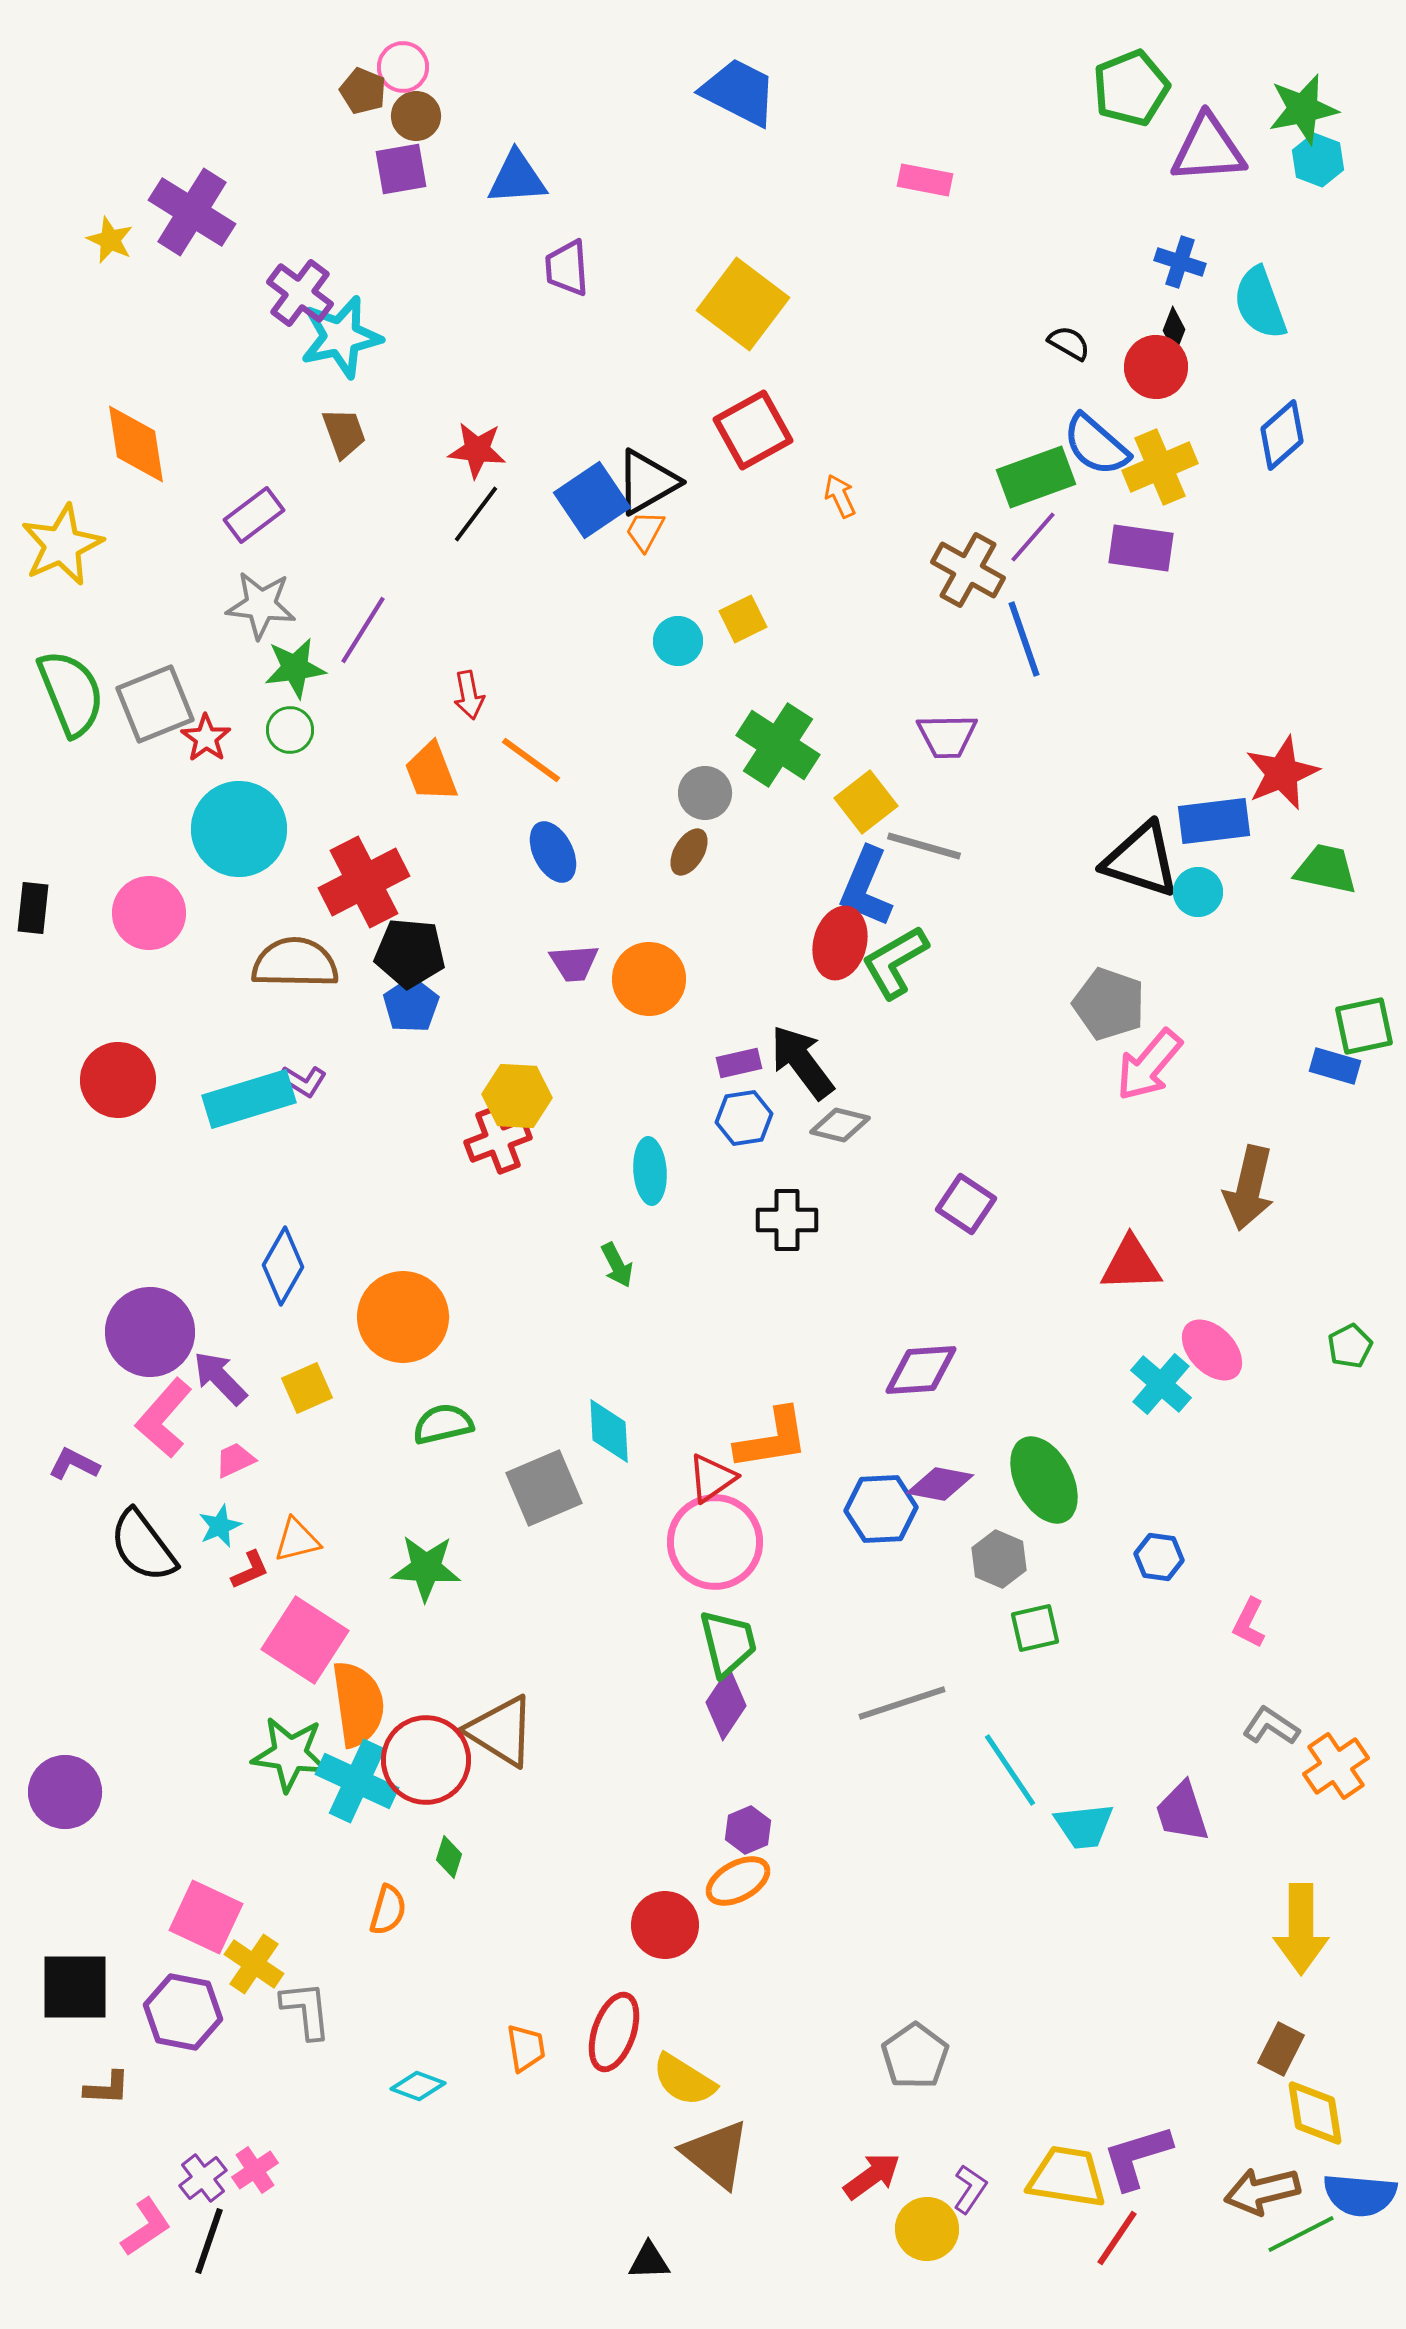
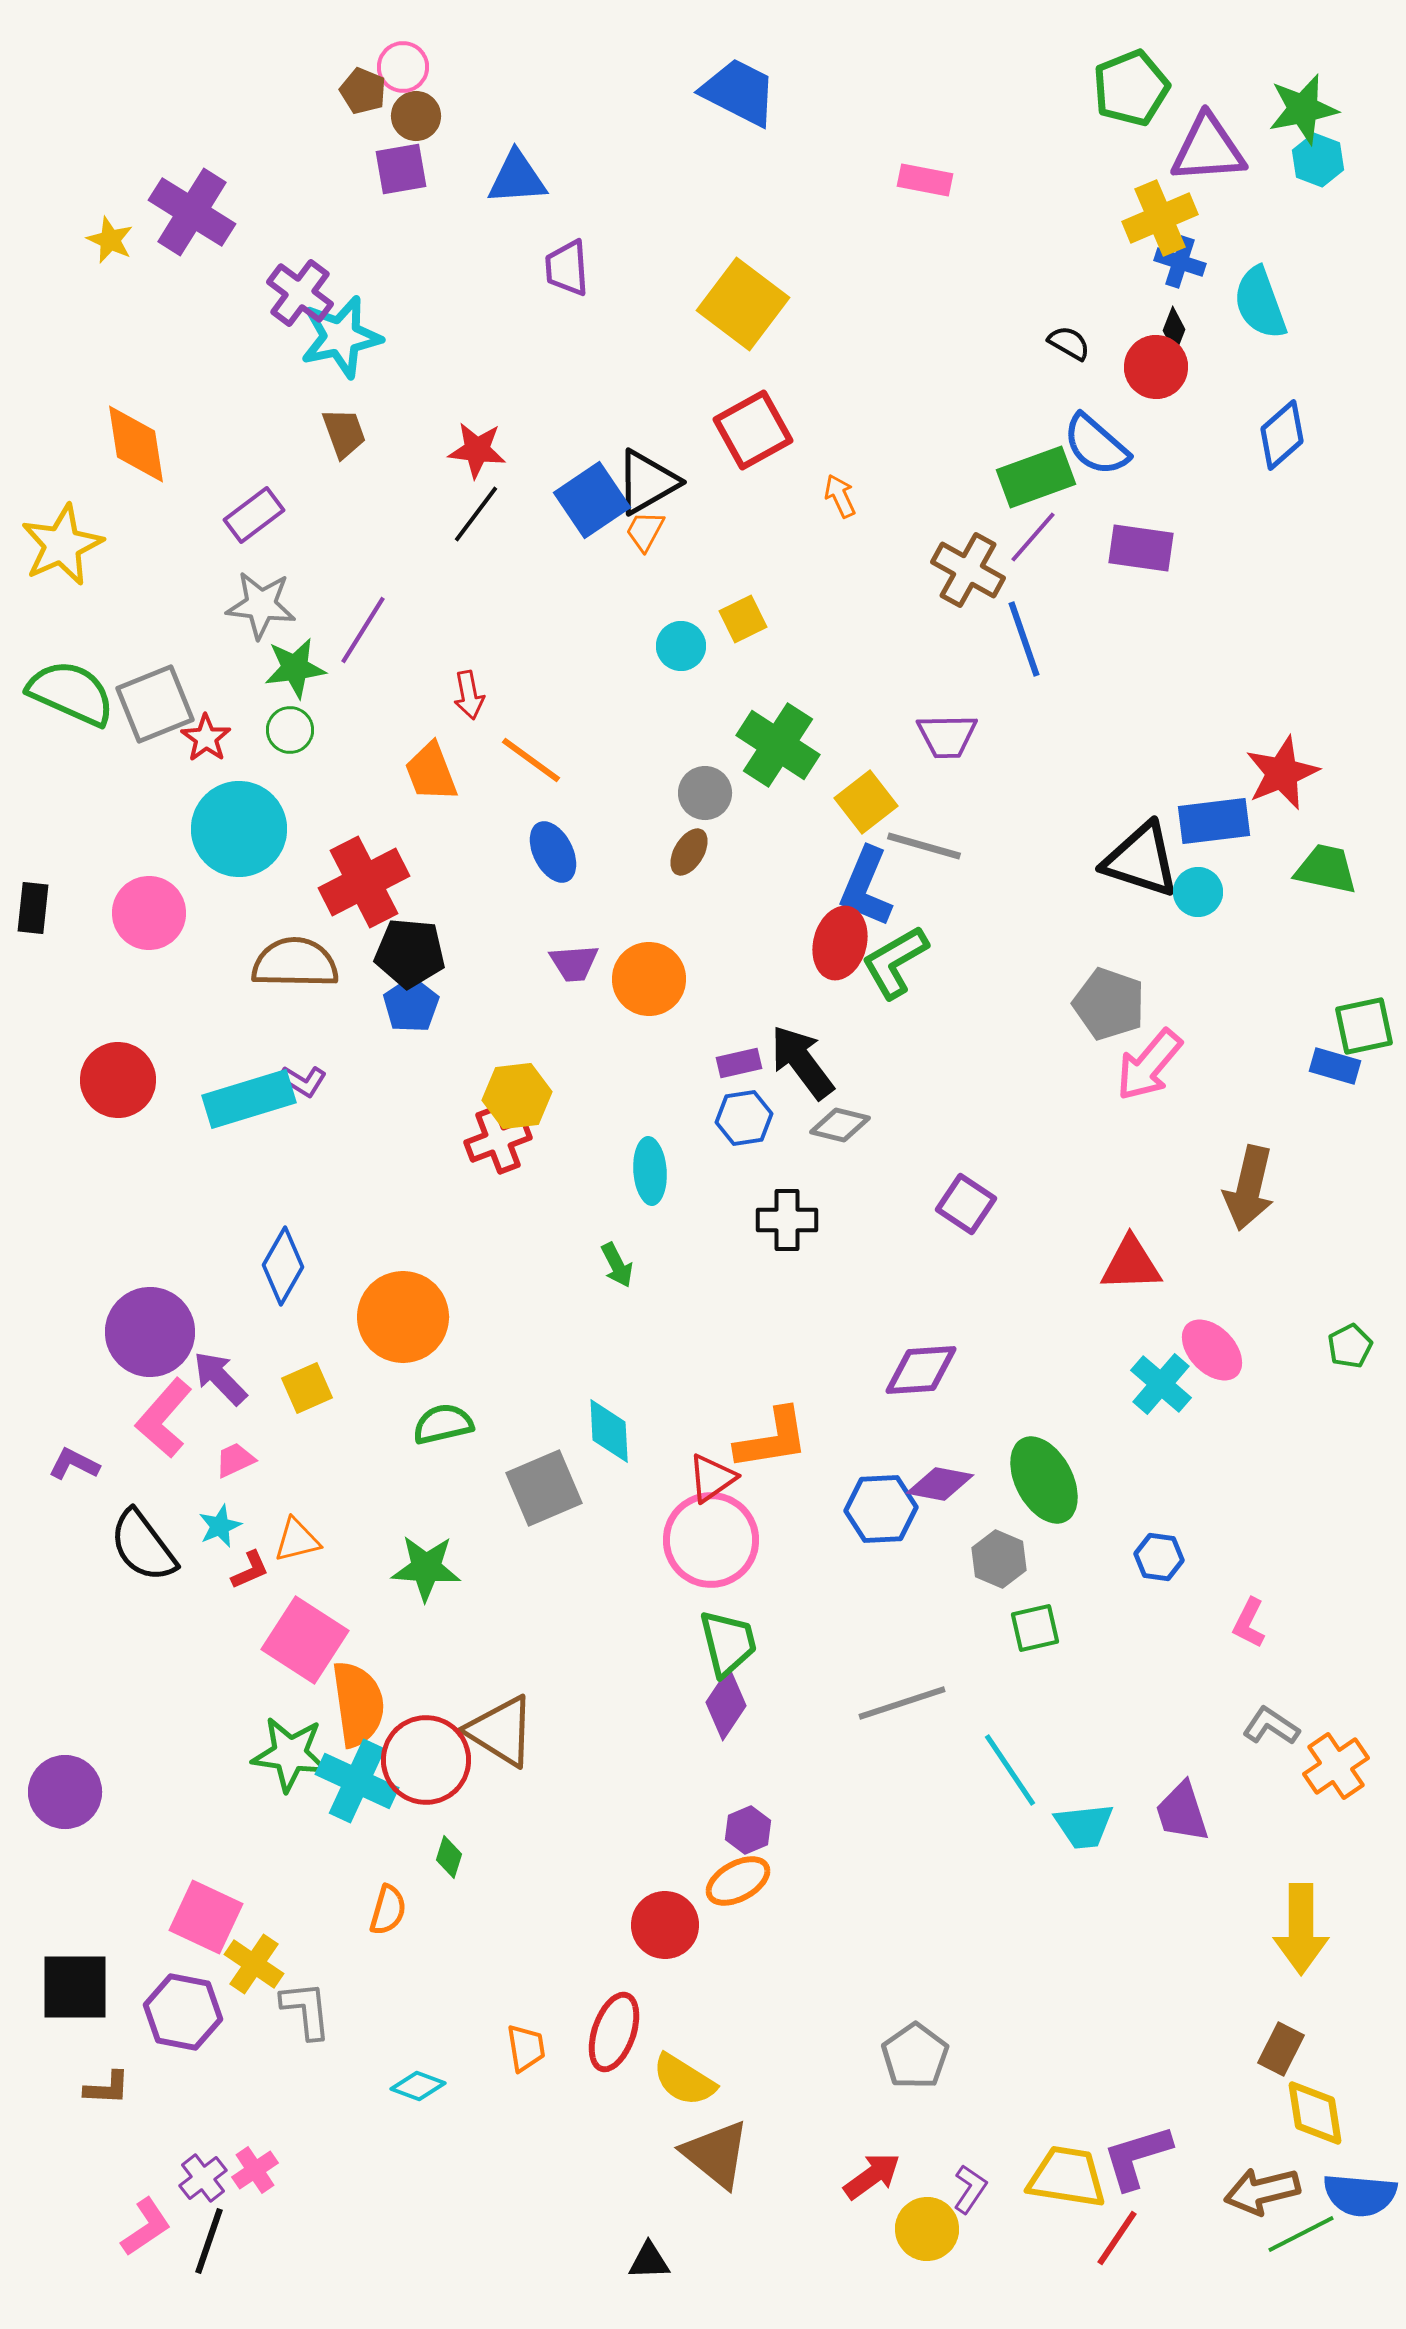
yellow cross at (1160, 467): moved 249 px up
cyan circle at (678, 641): moved 3 px right, 5 px down
green semicircle at (71, 693): rotated 44 degrees counterclockwise
yellow hexagon at (517, 1096): rotated 10 degrees counterclockwise
pink circle at (715, 1542): moved 4 px left, 2 px up
